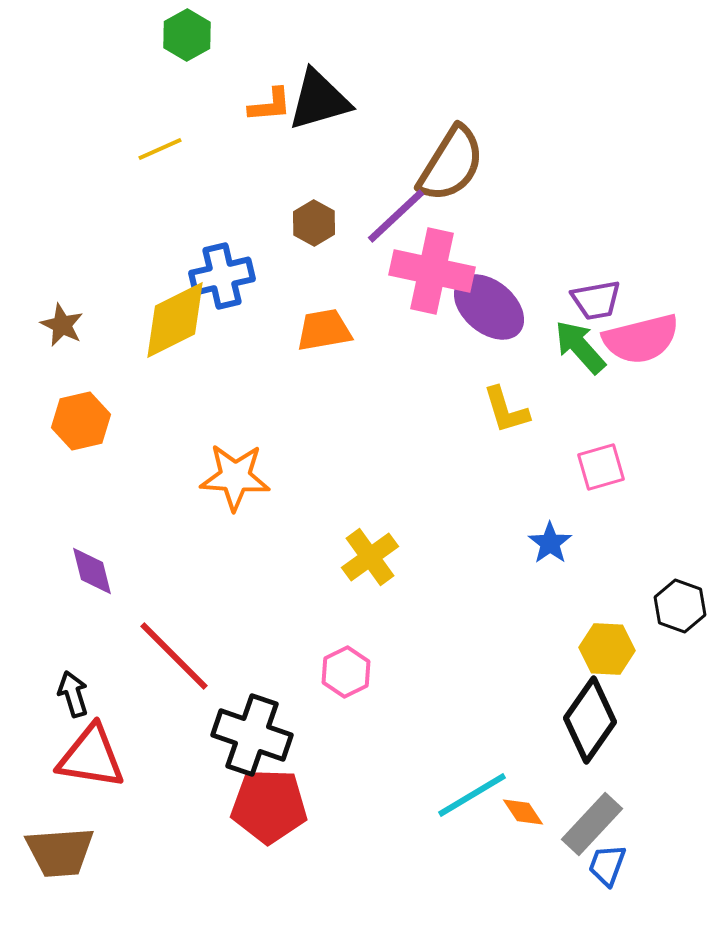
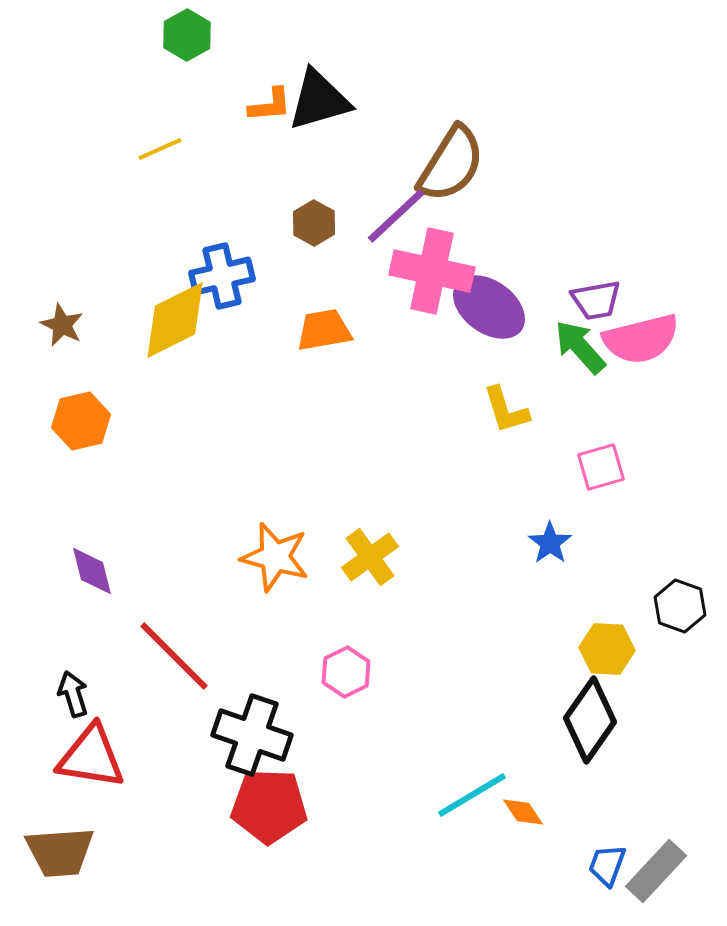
purple ellipse: rotated 4 degrees counterclockwise
orange star: moved 40 px right, 80 px down; rotated 12 degrees clockwise
gray rectangle: moved 64 px right, 47 px down
